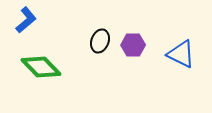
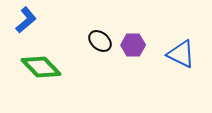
black ellipse: rotated 70 degrees counterclockwise
